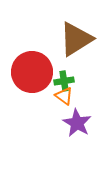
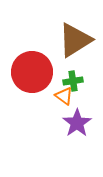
brown triangle: moved 1 px left, 1 px down
green cross: moved 9 px right
purple star: rotated 8 degrees clockwise
